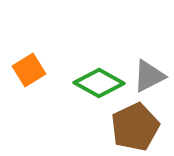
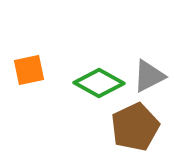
orange square: rotated 20 degrees clockwise
